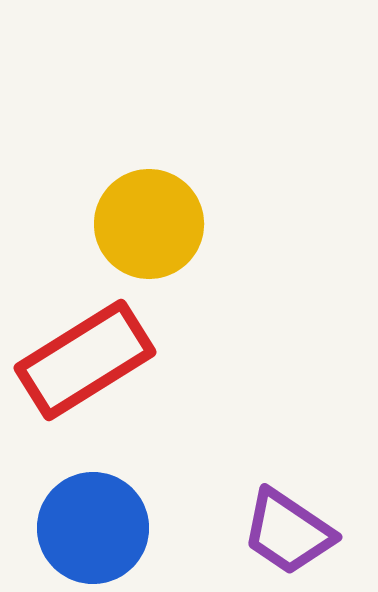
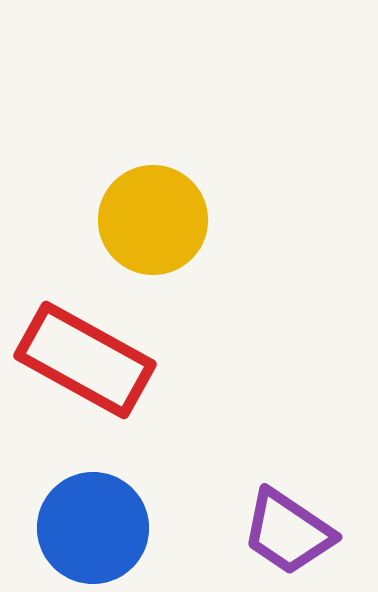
yellow circle: moved 4 px right, 4 px up
red rectangle: rotated 61 degrees clockwise
